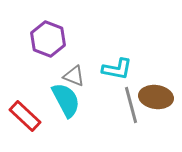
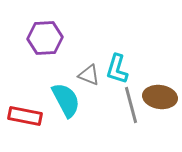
purple hexagon: moved 3 px left, 1 px up; rotated 24 degrees counterclockwise
cyan L-shape: rotated 96 degrees clockwise
gray triangle: moved 15 px right, 1 px up
brown ellipse: moved 4 px right
red rectangle: rotated 32 degrees counterclockwise
